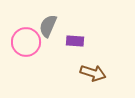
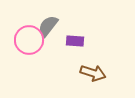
gray semicircle: rotated 15 degrees clockwise
pink circle: moved 3 px right, 2 px up
